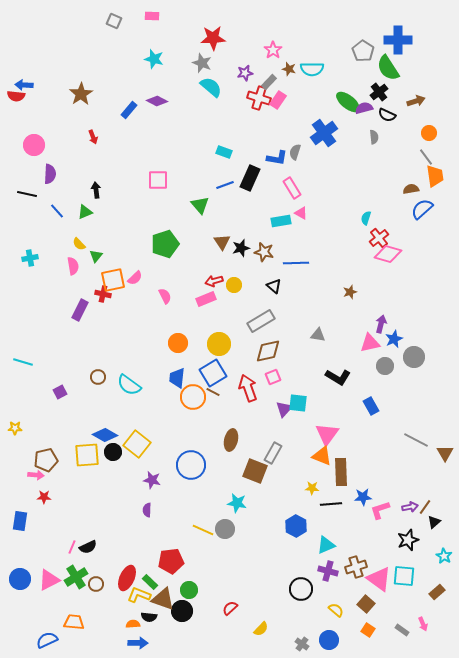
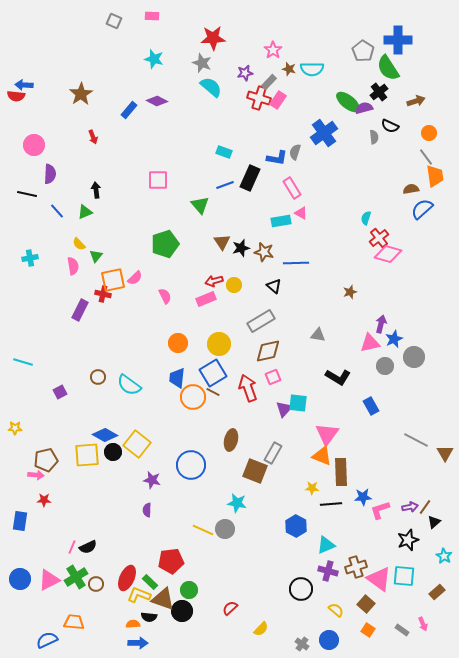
black semicircle at (387, 115): moved 3 px right, 11 px down
red star at (44, 497): moved 3 px down
